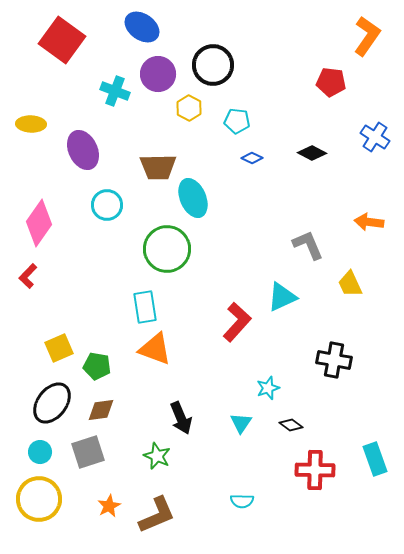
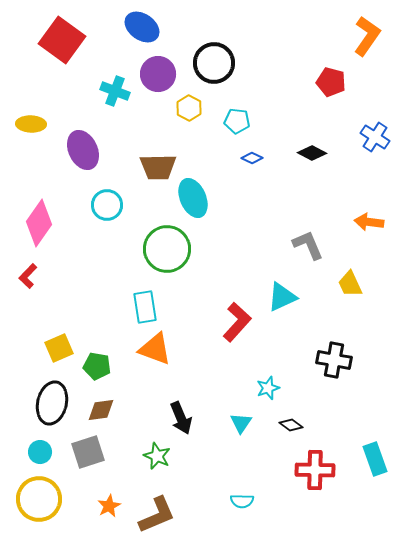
black circle at (213, 65): moved 1 px right, 2 px up
red pentagon at (331, 82): rotated 8 degrees clockwise
black ellipse at (52, 403): rotated 24 degrees counterclockwise
